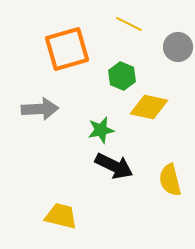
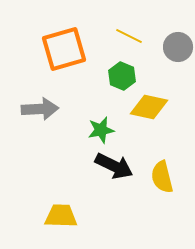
yellow line: moved 12 px down
orange square: moved 3 px left
yellow semicircle: moved 8 px left, 3 px up
yellow trapezoid: rotated 12 degrees counterclockwise
